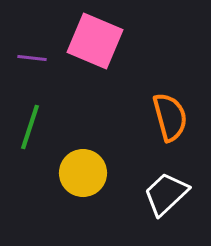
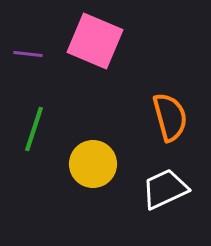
purple line: moved 4 px left, 4 px up
green line: moved 4 px right, 2 px down
yellow circle: moved 10 px right, 9 px up
white trapezoid: moved 1 px left, 5 px up; rotated 18 degrees clockwise
